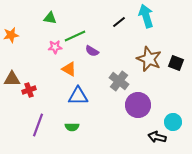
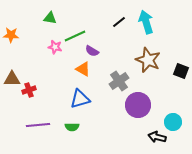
cyan arrow: moved 6 px down
orange star: rotated 14 degrees clockwise
pink star: rotated 16 degrees clockwise
brown star: moved 1 px left, 1 px down
black square: moved 5 px right, 8 px down
orange triangle: moved 14 px right
gray cross: rotated 18 degrees clockwise
blue triangle: moved 2 px right, 3 px down; rotated 15 degrees counterclockwise
purple line: rotated 65 degrees clockwise
